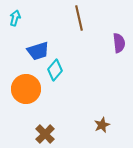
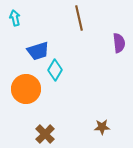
cyan arrow: rotated 28 degrees counterclockwise
cyan diamond: rotated 10 degrees counterclockwise
brown star: moved 2 px down; rotated 21 degrees clockwise
